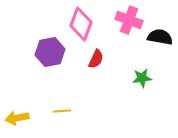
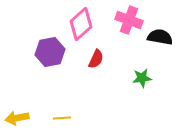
pink diamond: rotated 28 degrees clockwise
yellow line: moved 7 px down
